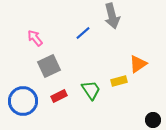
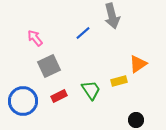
black circle: moved 17 px left
